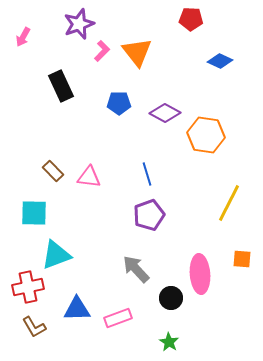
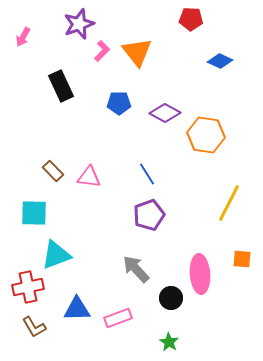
blue line: rotated 15 degrees counterclockwise
